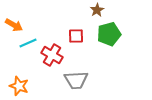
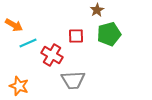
gray trapezoid: moved 3 px left
